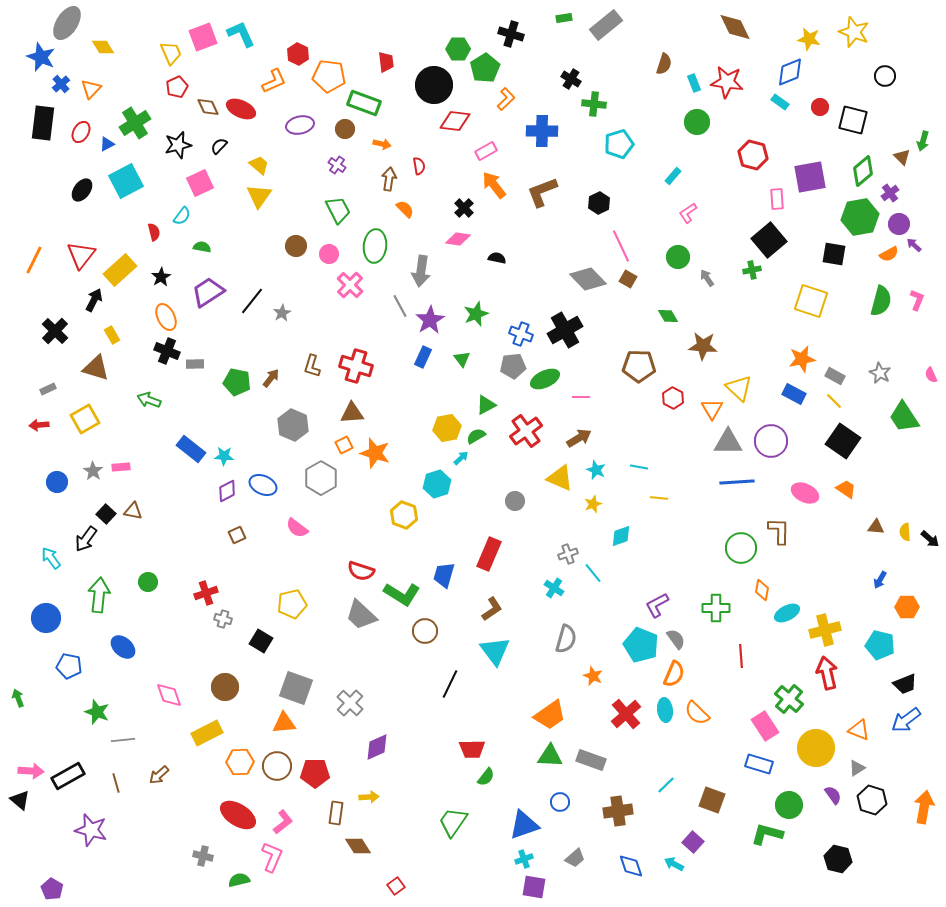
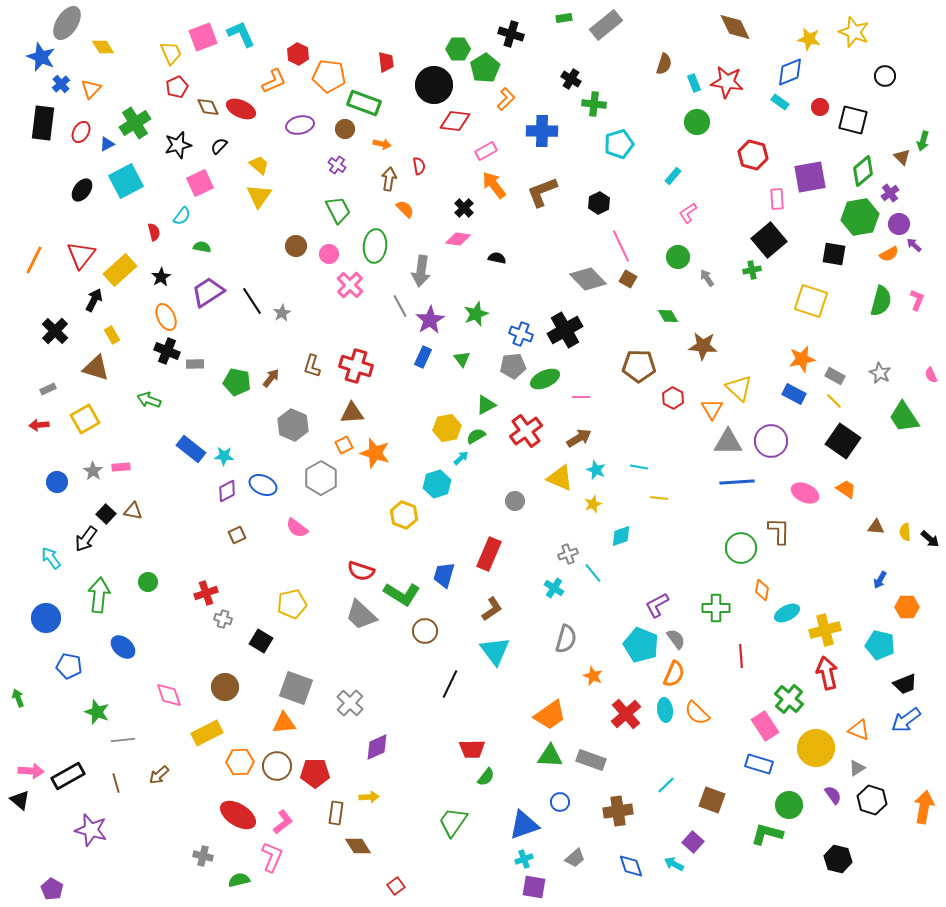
black line at (252, 301): rotated 72 degrees counterclockwise
